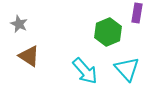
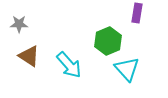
gray star: rotated 24 degrees counterclockwise
green hexagon: moved 9 px down
cyan arrow: moved 16 px left, 6 px up
